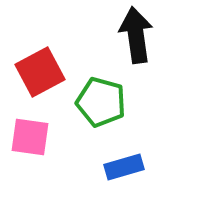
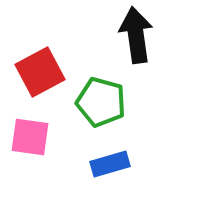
blue rectangle: moved 14 px left, 3 px up
